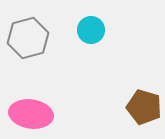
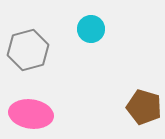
cyan circle: moved 1 px up
gray hexagon: moved 12 px down
